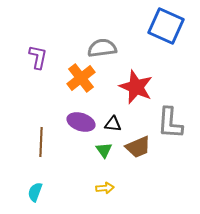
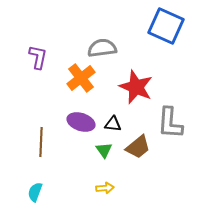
brown trapezoid: rotated 16 degrees counterclockwise
